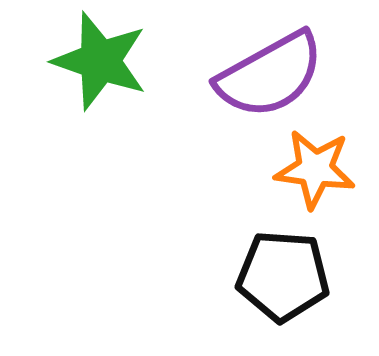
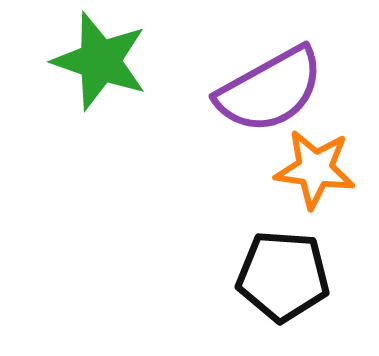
purple semicircle: moved 15 px down
